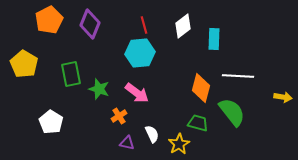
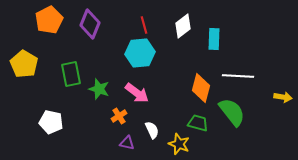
white pentagon: rotated 20 degrees counterclockwise
white semicircle: moved 4 px up
yellow star: rotated 20 degrees counterclockwise
